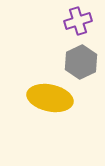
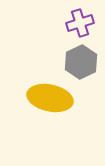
purple cross: moved 2 px right, 2 px down
